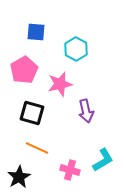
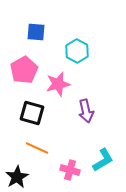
cyan hexagon: moved 1 px right, 2 px down
pink star: moved 2 px left
black star: moved 2 px left
